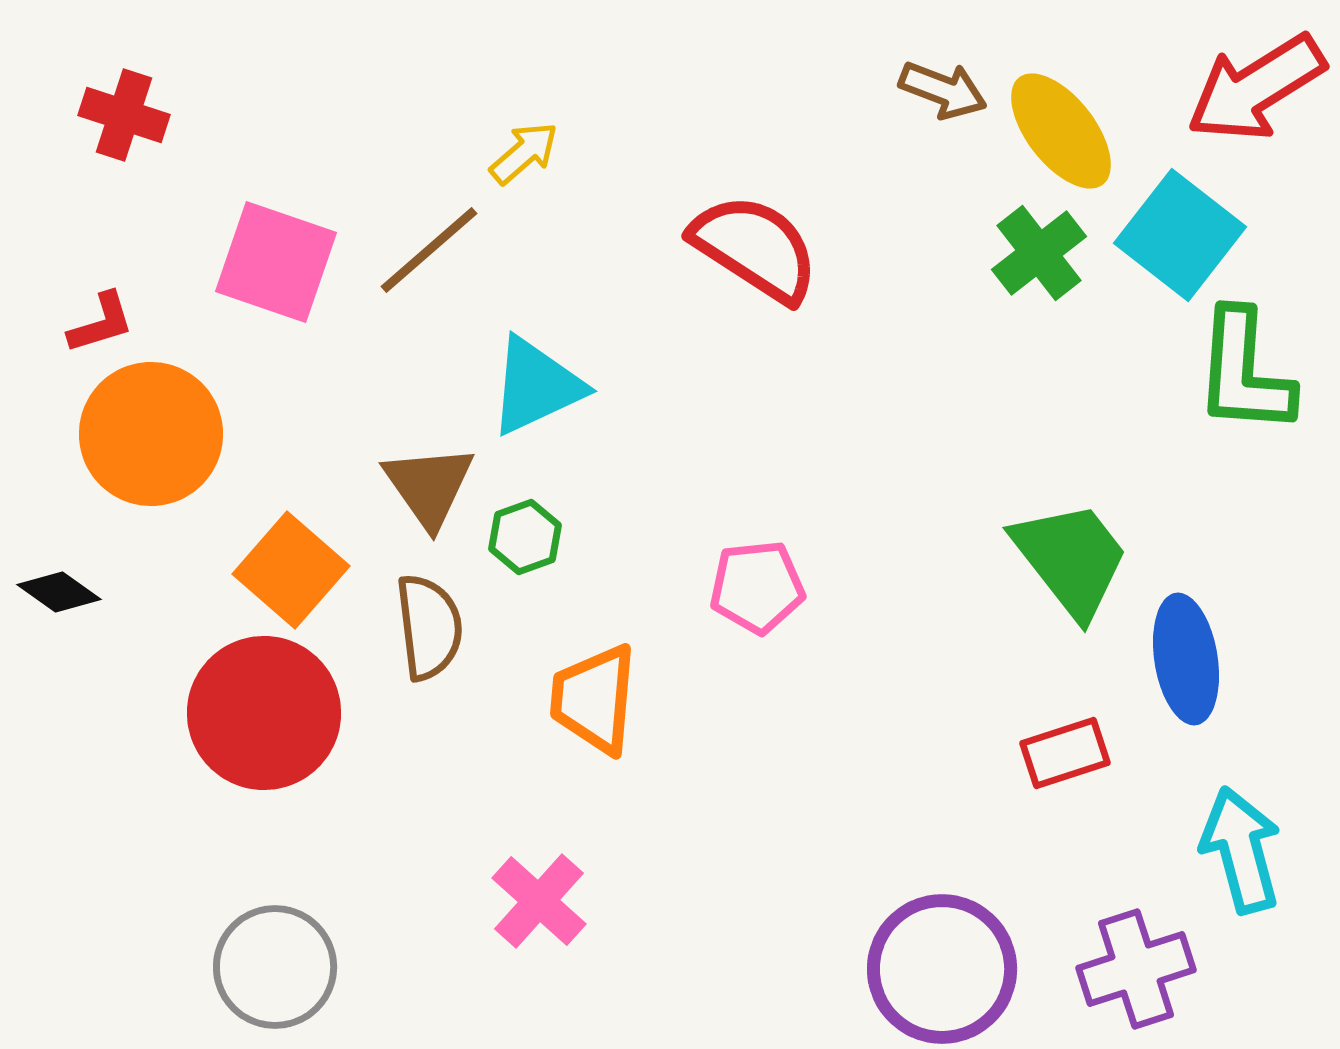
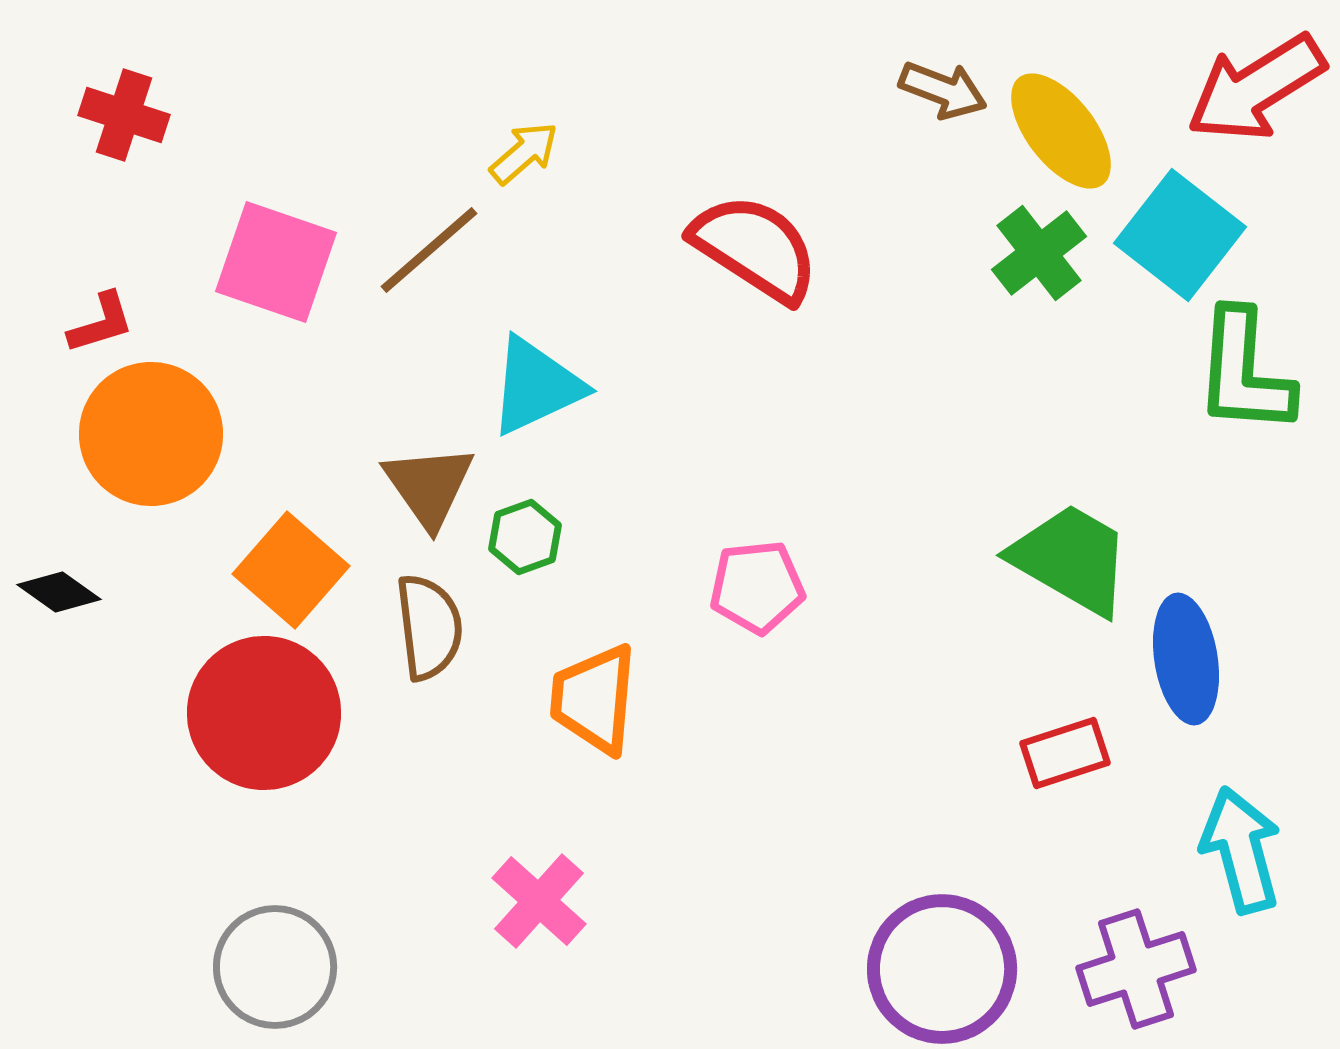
green trapezoid: rotated 22 degrees counterclockwise
